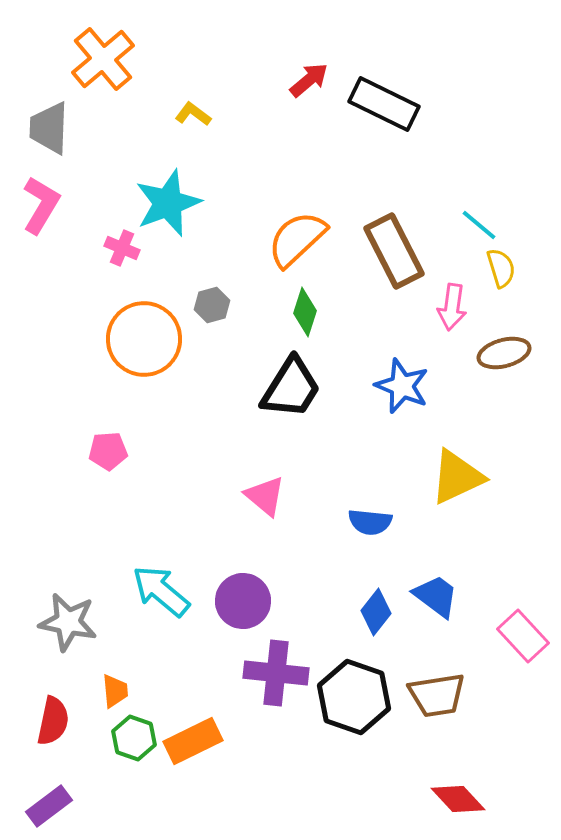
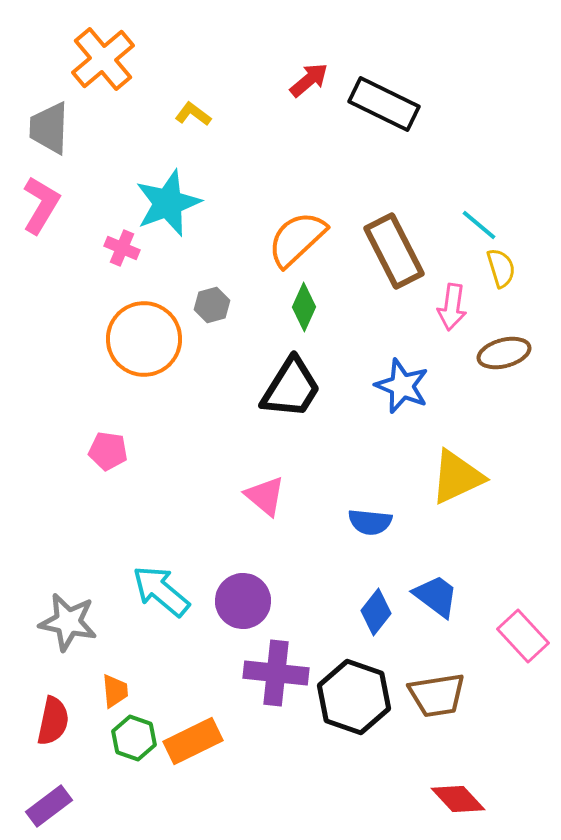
green diamond: moved 1 px left, 5 px up; rotated 6 degrees clockwise
pink pentagon: rotated 12 degrees clockwise
